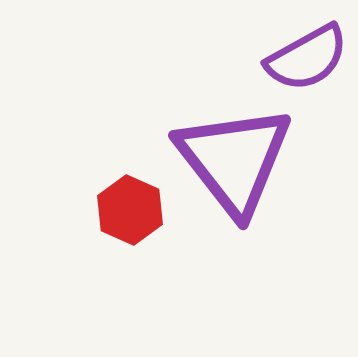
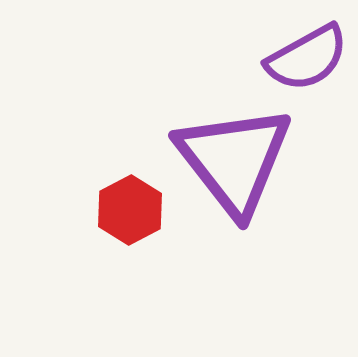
red hexagon: rotated 8 degrees clockwise
